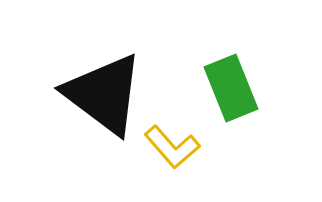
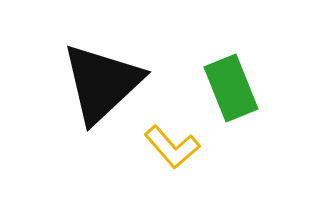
black triangle: moved 2 px left, 11 px up; rotated 40 degrees clockwise
